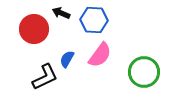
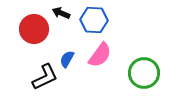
green circle: moved 1 px down
